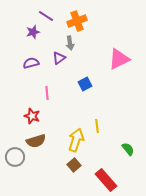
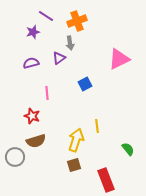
brown square: rotated 24 degrees clockwise
red rectangle: rotated 20 degrees clockwise
